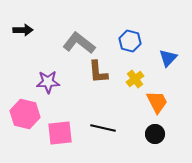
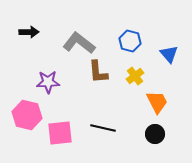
black arrow: moved 6 px right, 2 px down
blue triangle: moved 1 px right, 4 px up; rotated 24 degrees counterclockwise
yellow cross: moved 3 px up
pink hexagon: moved 2 px right, 1 px down
